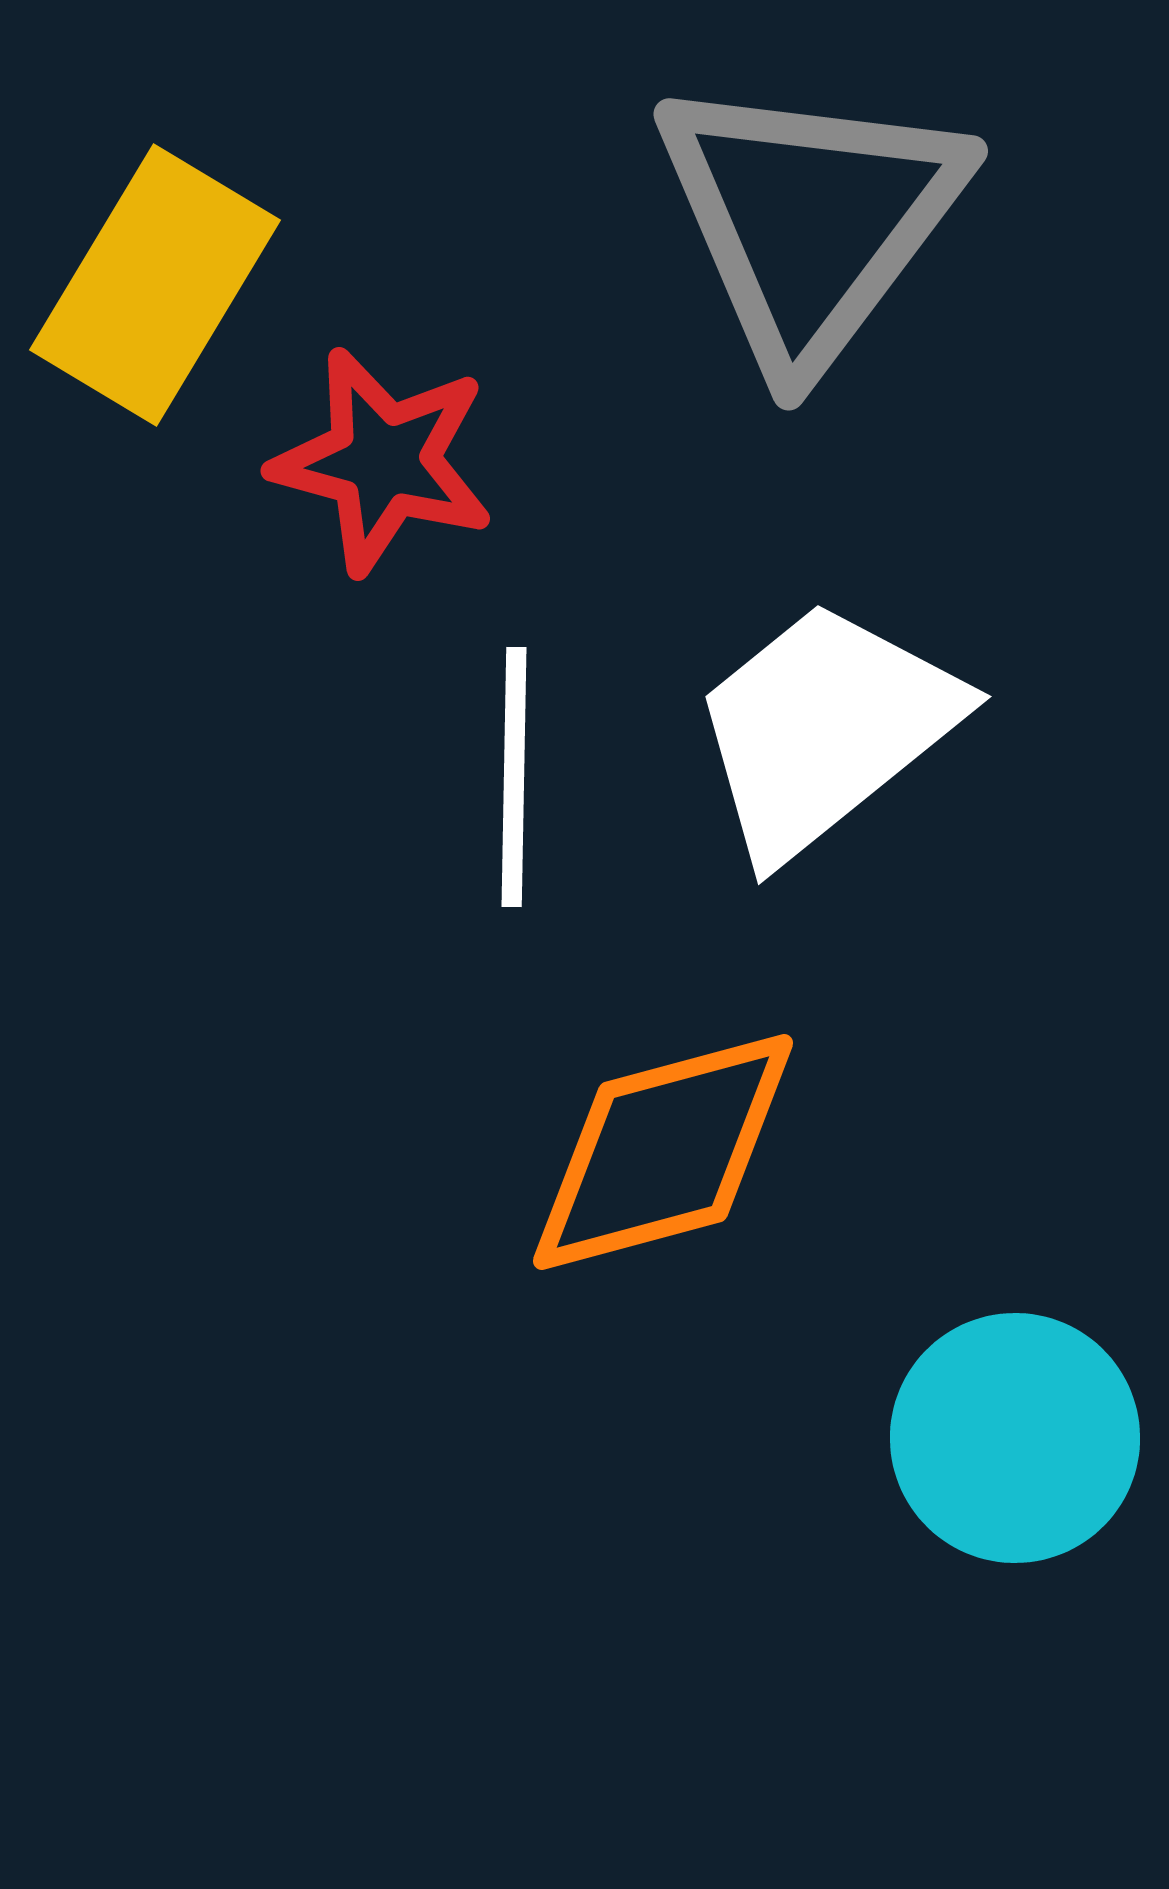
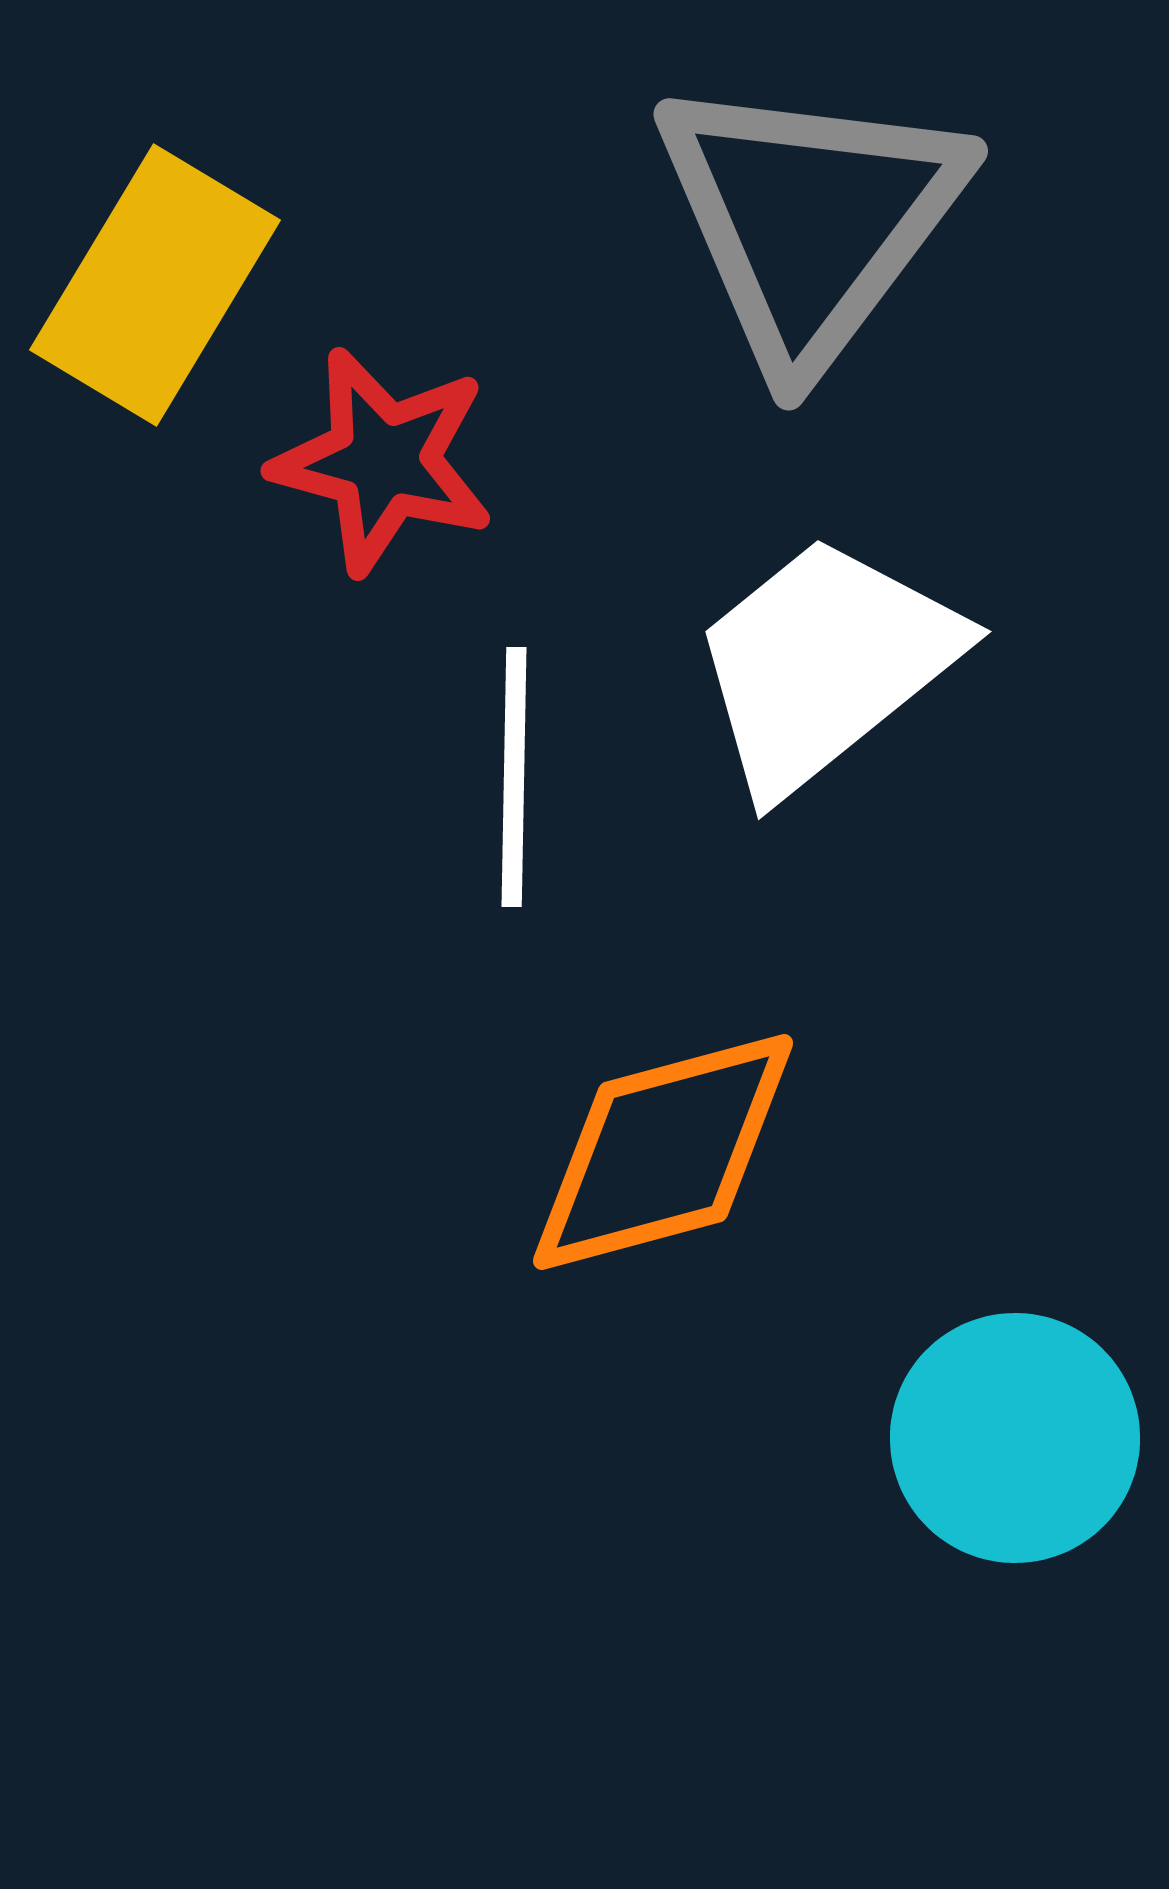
white trapezoid: moved 65 px up
